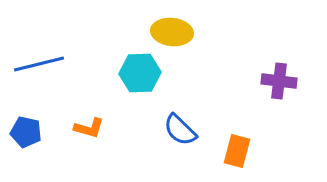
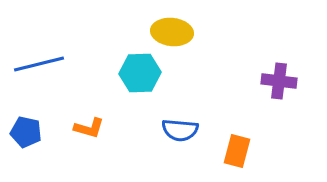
blue semicircle: rotated 39 degrees counterclockwise
